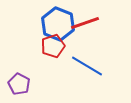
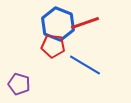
red pentagon: rotated 25 degrees clockwise
blue line: moved 2 px left, 1 px up
purple pentagon: rotated 10 degrees counterclockwise
